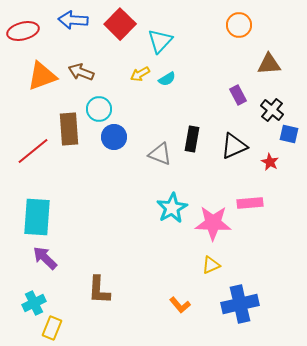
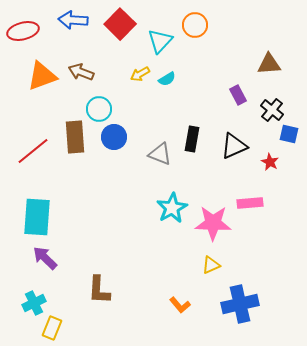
orange circle: moved 44 px left
brown rectangle: moved 6 px right, 8 px down
